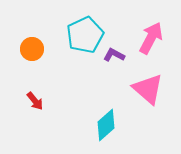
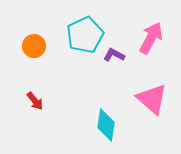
orange circle: moved 2 px right, 3 px up
pink triangle: moved 4 px right, 10 px down
cyan diamond: rotated 40 degrees counterclockwise
